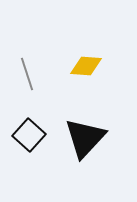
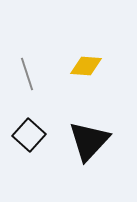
black triangle: moved 4 px right, 3 px down
